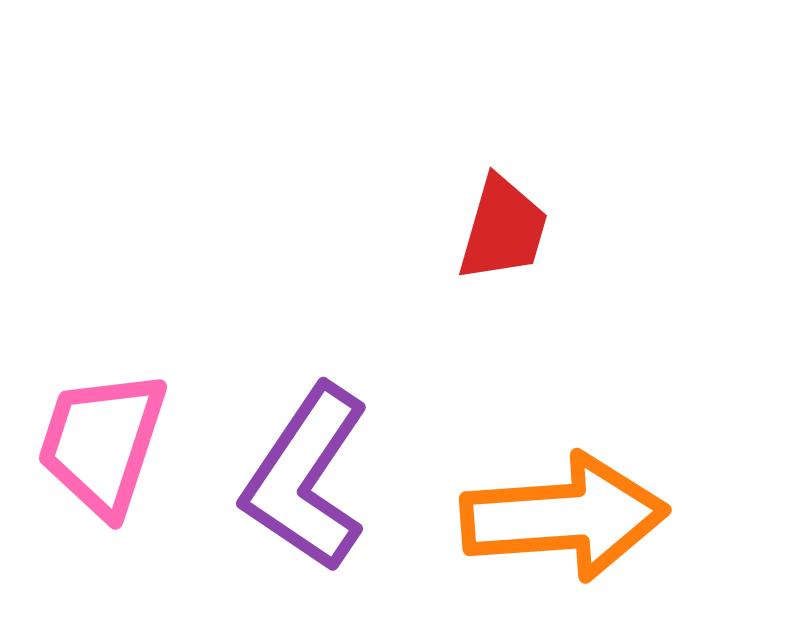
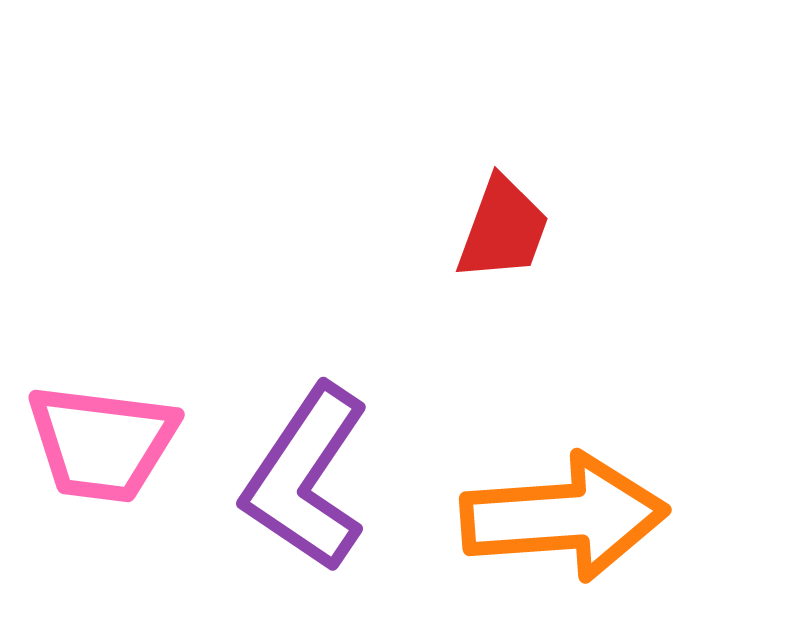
red trapezoid: rotated 4 degrees clockwise
pink trapezoid: rotated 101 degrees counterclockwise
